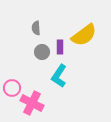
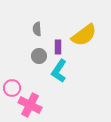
gray semicircle: moved 1 px right, 1 px down
purple rectangle: moved 2 px left
gray circle: moved 3 px left, 4 px down
cyan L-shape: moved 5 px up
pink cross: moved 2 px left, 2 px down
